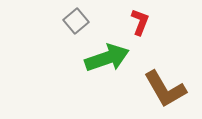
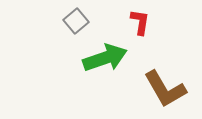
red L-shape: rotated 12 degrees counterclockwise
green arrow: moved 2 px left
